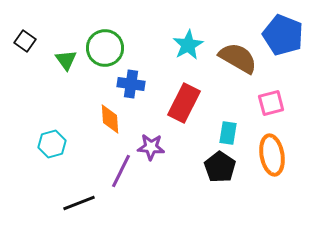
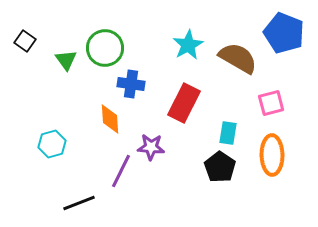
blue pentagon: moved 1 px right, 2 px up
orange ellipse: rotated 9 degrees clockwise
